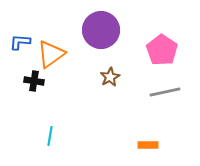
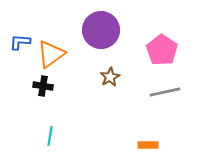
black cross: moved 9 px right, 5 px down
